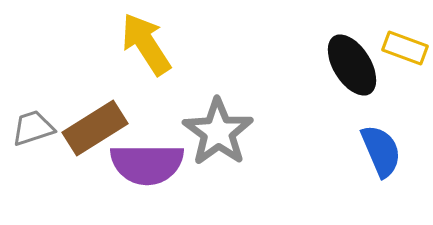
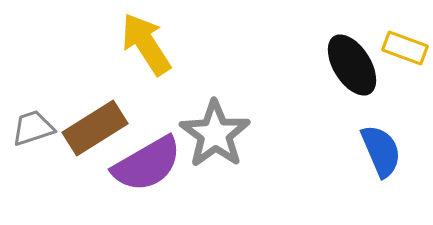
gray star: moved 3 px left, 2 px down
purple semicircle: rotated 30 degrees counterclockwise
